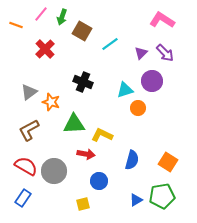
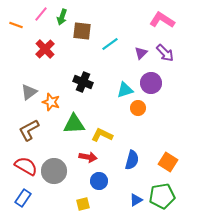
brown square: rotated 24 degrees counterclockwise
purple circle: moved 1 px left, 2 px down
red arrow: moved 2 px right, 3 px down
